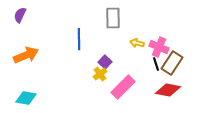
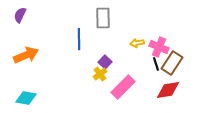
gray rectangle: moved 10 px left
yellow arrow: rotated 24 degrees counterclockwise
red diamond: rotated 20 degrees counterclockwise
